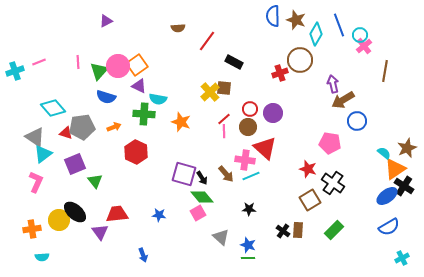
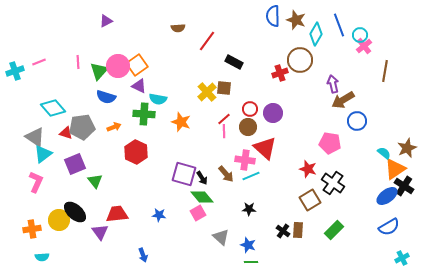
yellow cross at (210, 92): moved 3 px left
green line at (248, 258): moved 3 px right, 4 px down
